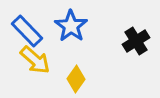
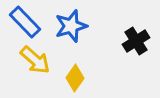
blue star: rotated 20 degrees clockwise
blue rectangle: moved 2 px left, 9 px up
yellow diamond: moved 1 px left, 1 px up
